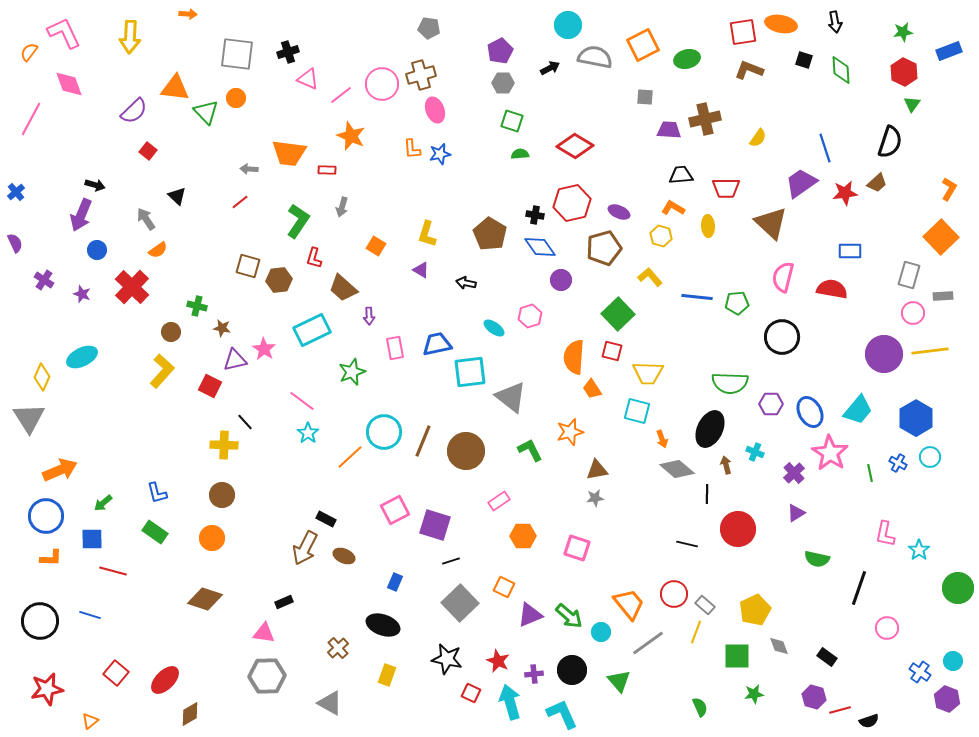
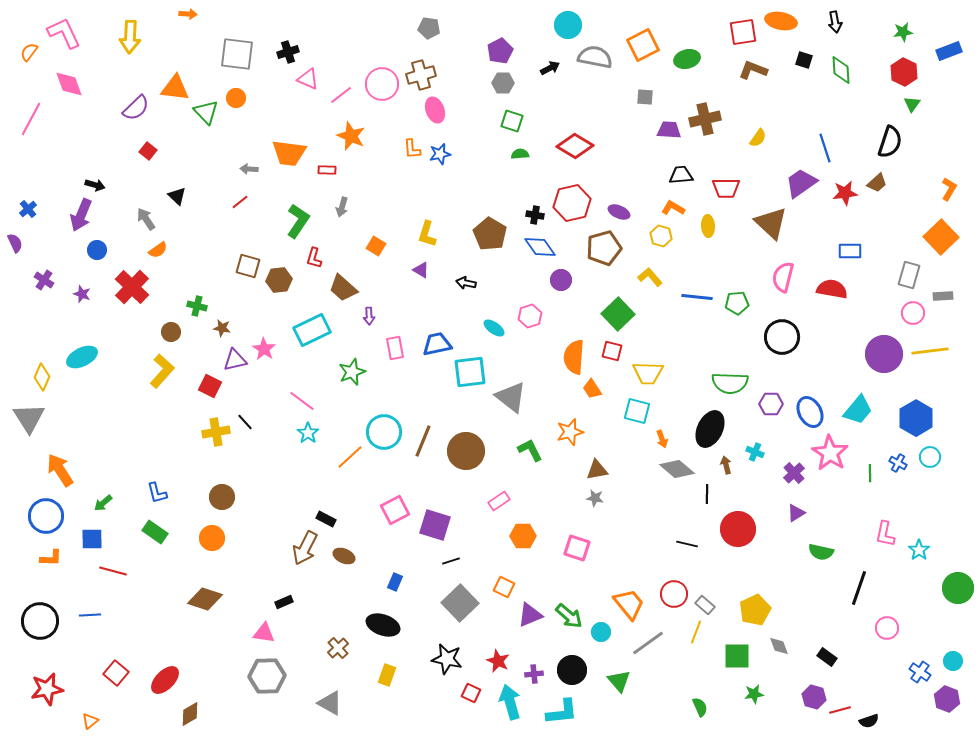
orange ellipse at (781, 24): moved 3 px up
brown L-shape at (749, 70): moved 4 px right
purple semicircle at (134, 111): moved 2 px right, 3 px up
blue cross at (16, 192): moved 12 px right, 17 px down
yellow cross at (224, 445): moved 8 px left, 13 px up; rotated 12 degrees counterclockwise
orange arrow at (60, 470): rotated 100 degrees counterclockwise
green line at (870, 473): rotated 12 degrees clockwise
brown circle at (222, 495): moved 2 px down
gray star at (595, 498): rotated 18 degrees clockwise
green semicircle at (817, 559): moved 4 px right, 7 px up
blue line at (90, 615): rotated 20 degrees counterclockwise
cyan L-shape at (562, 714): moved 2 px up; rotated 108 degrees clockwise
